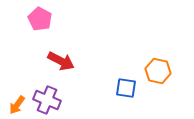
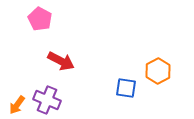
orange hexagon: rotated 20 degrees clockwise
